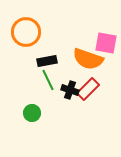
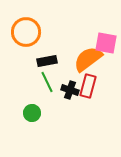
orange semicircle: rotated 124 degrees clockwise
green line: moved 1 px left, 2 px down
red rectangle: moved 3 px up; rotated 30 degrees counterclockwise
